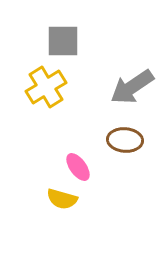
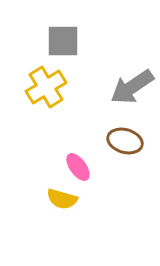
brown ellipse: moved 1 px down; rotated 12 degrees clockwise
